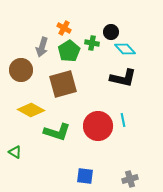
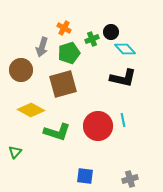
green cross: moved 4 px up; rotated 32 degrees counterclockwise
green pentagon: moved 2 px down; rotated 15 degrees clockwise
green triangle: rotated 40 degrees clockwise
